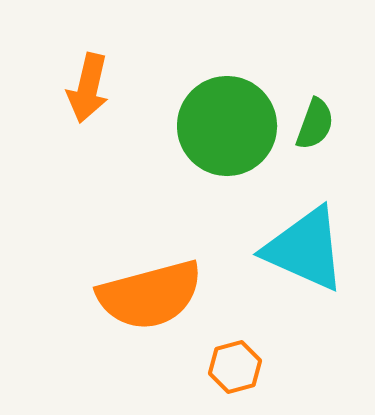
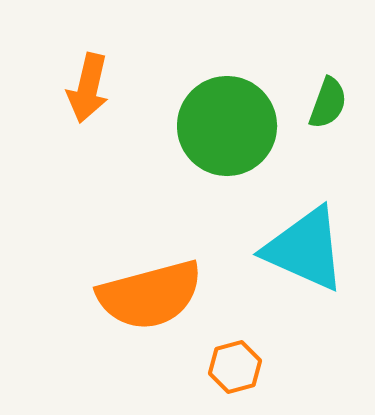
green semicircle: moved 13 px right, 21 px up
